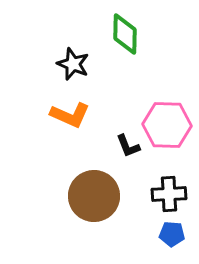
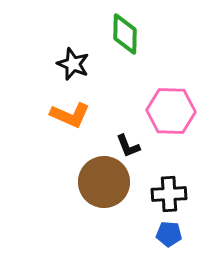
pink hexagon: moved 4 px right, 14 px up
brown circle: moved 10 px right, 14 px up
blue pentagon: moved 3 px left
